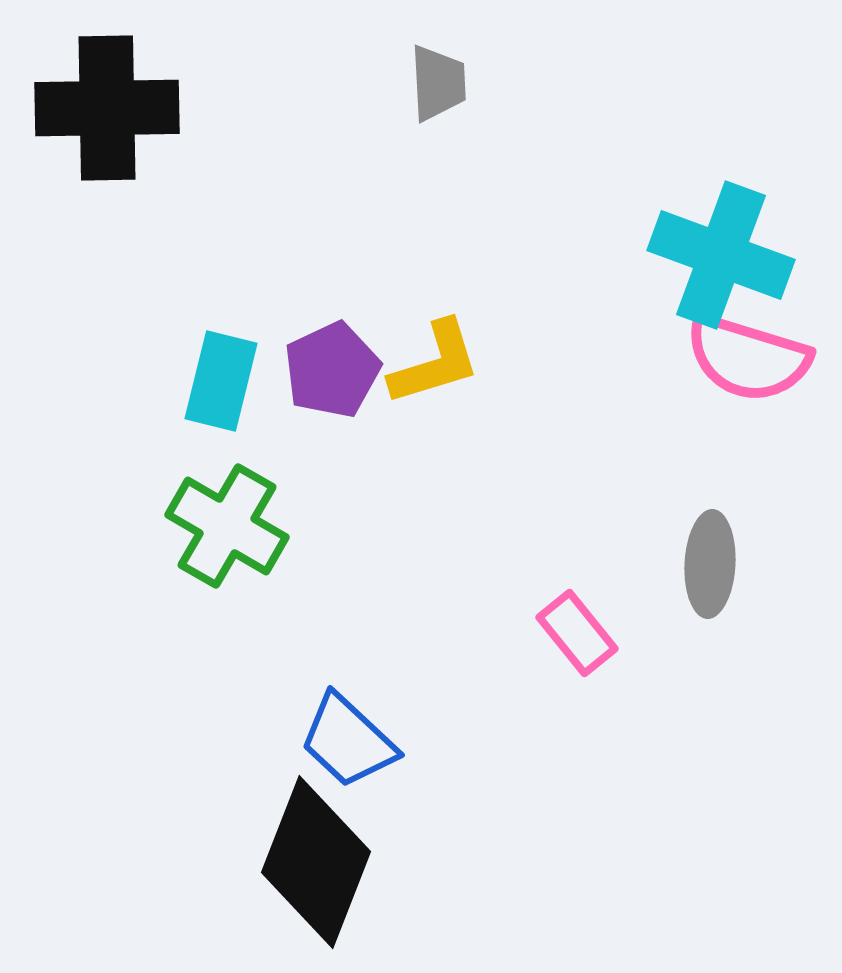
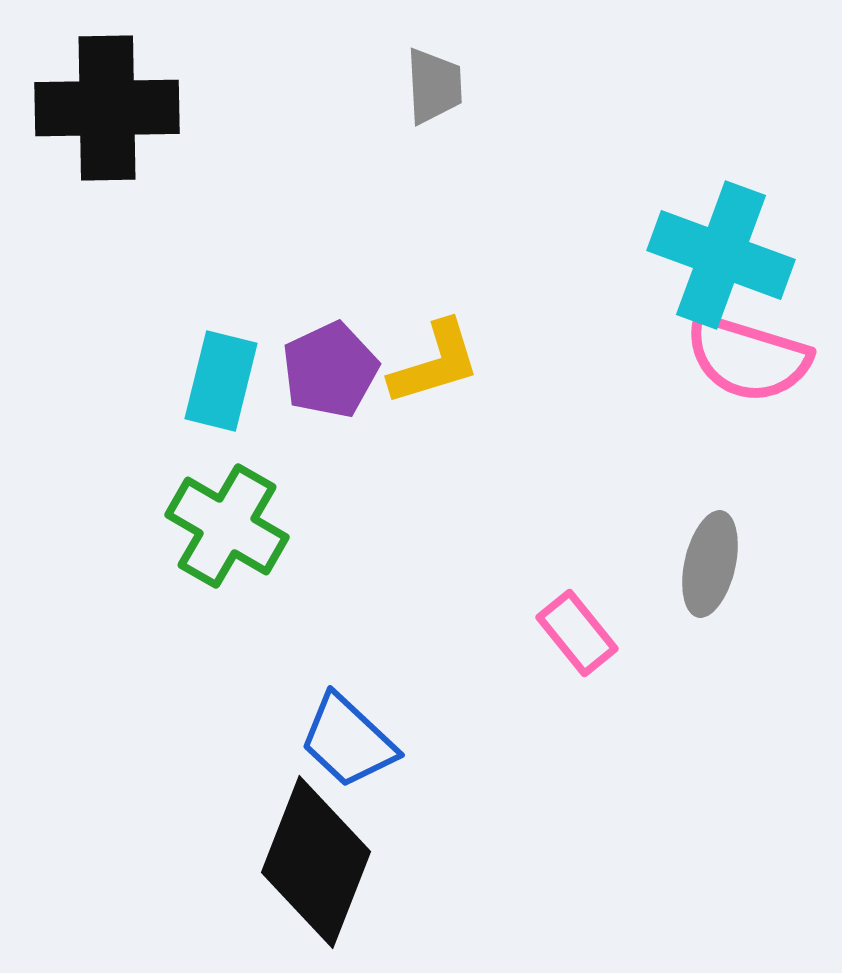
gray trapezoid: moved 4 px left, 3 px down
purple pentagon: moved 2 px left
gray ellipse: rotated 10 degrees clockwise
